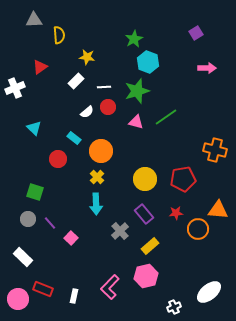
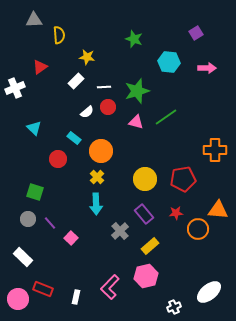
green star at (134, 39): rotated 24 degrees counterclockwise
cyan hexagon at (148, 62): moved 21 px right; rotated 15 degrees counterclockwise
orange cross at (215, 150): rotated 15 degrees counterclockwise
white rectangle at (74, 296): moved 2 px right, 1 px down
